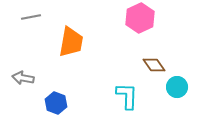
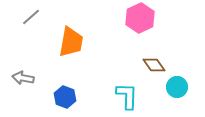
gray line: rotated 30 degrees counterclockwise
blue hexagon: moved 9 px right, 6 px up
